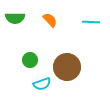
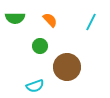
cyan line: rotated 66 degrees counterclockwise
green circle: moved 10 px right, 14 px up
cyan semicircle: moved 7 px left, 2 px down
